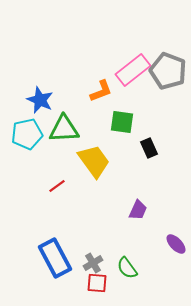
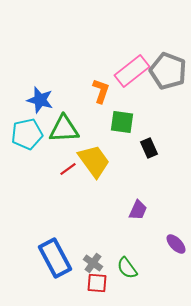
pink rectangle: moved 1 px left, 1 px down
orange L-shape: rotated 50 degrees counterclockwise
blue star: rotated 8 degrees counterclockwise
red line: moved 11 px right, 17 px up
gray cross: rotated 24 degrees counterclockwise
